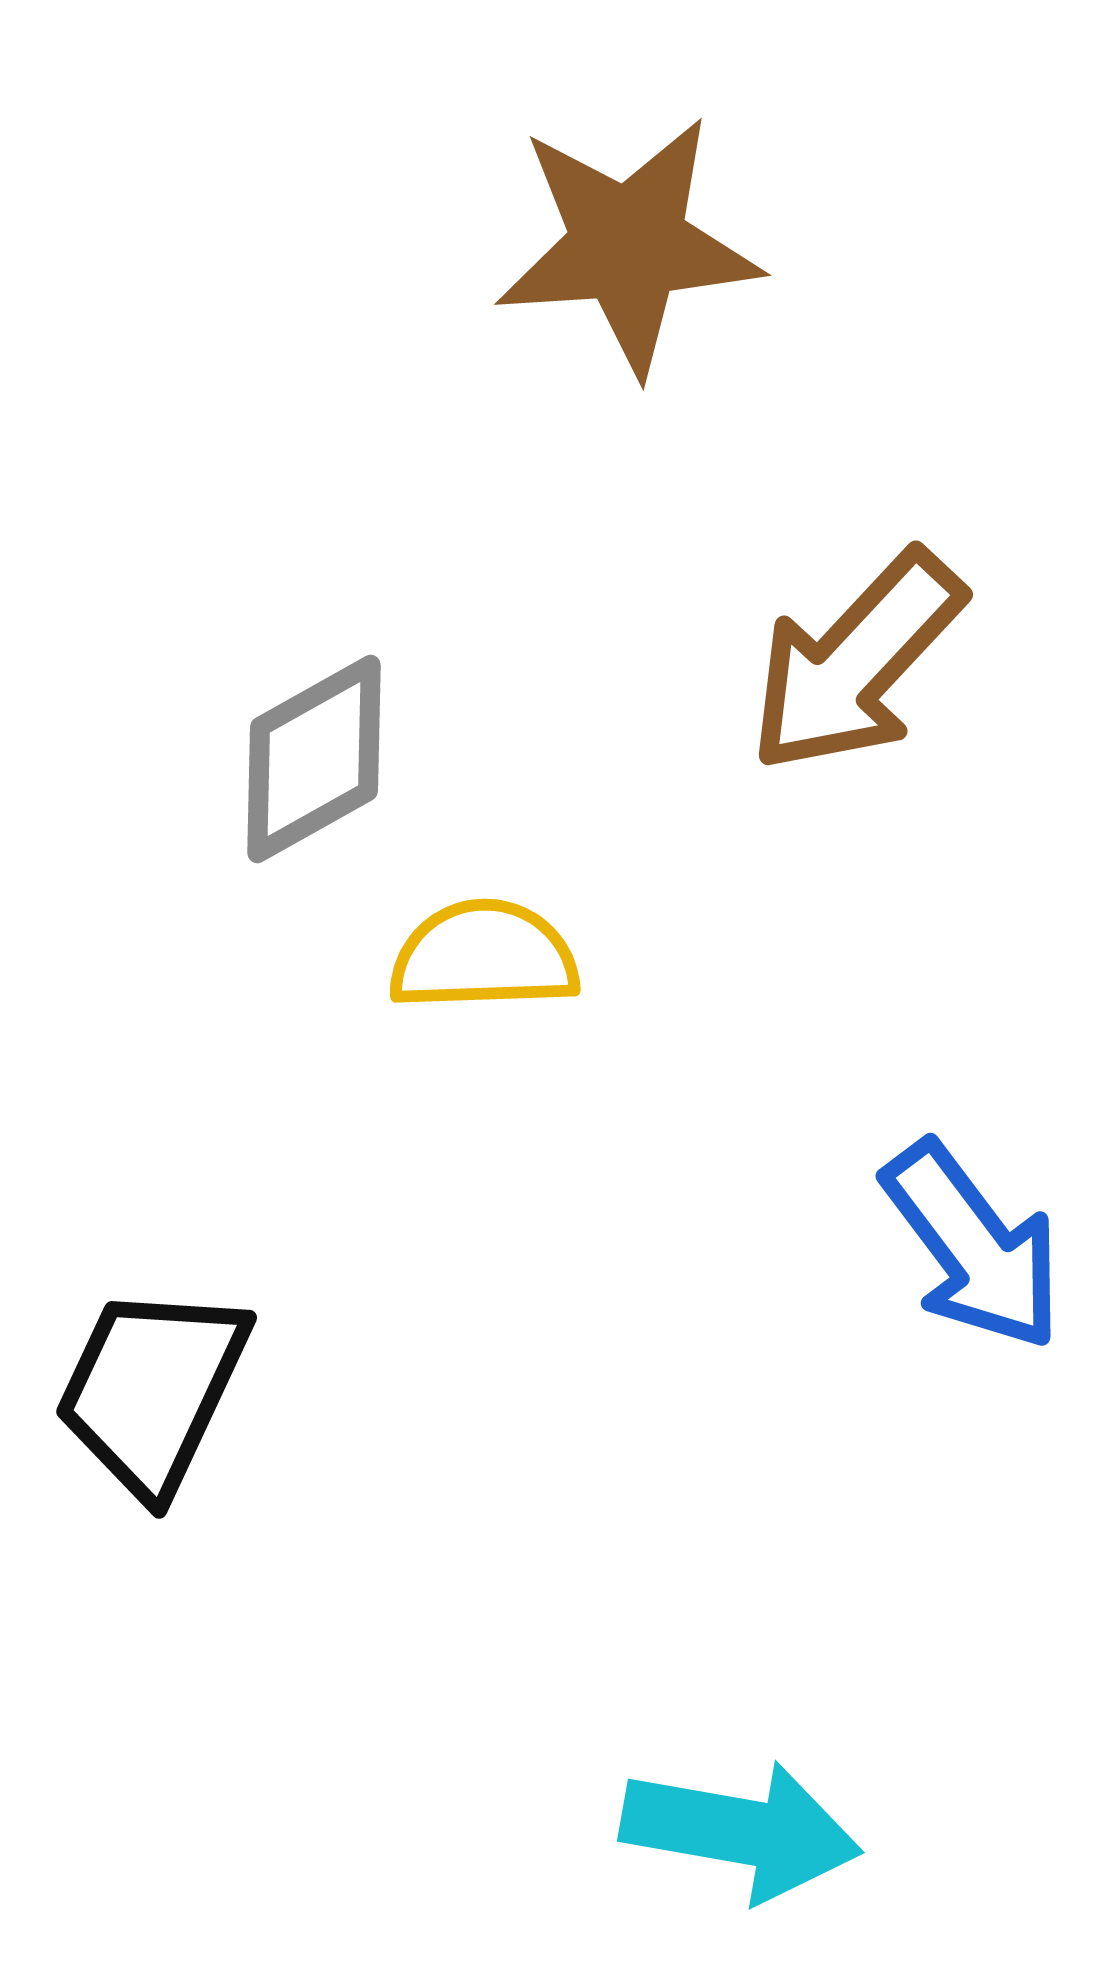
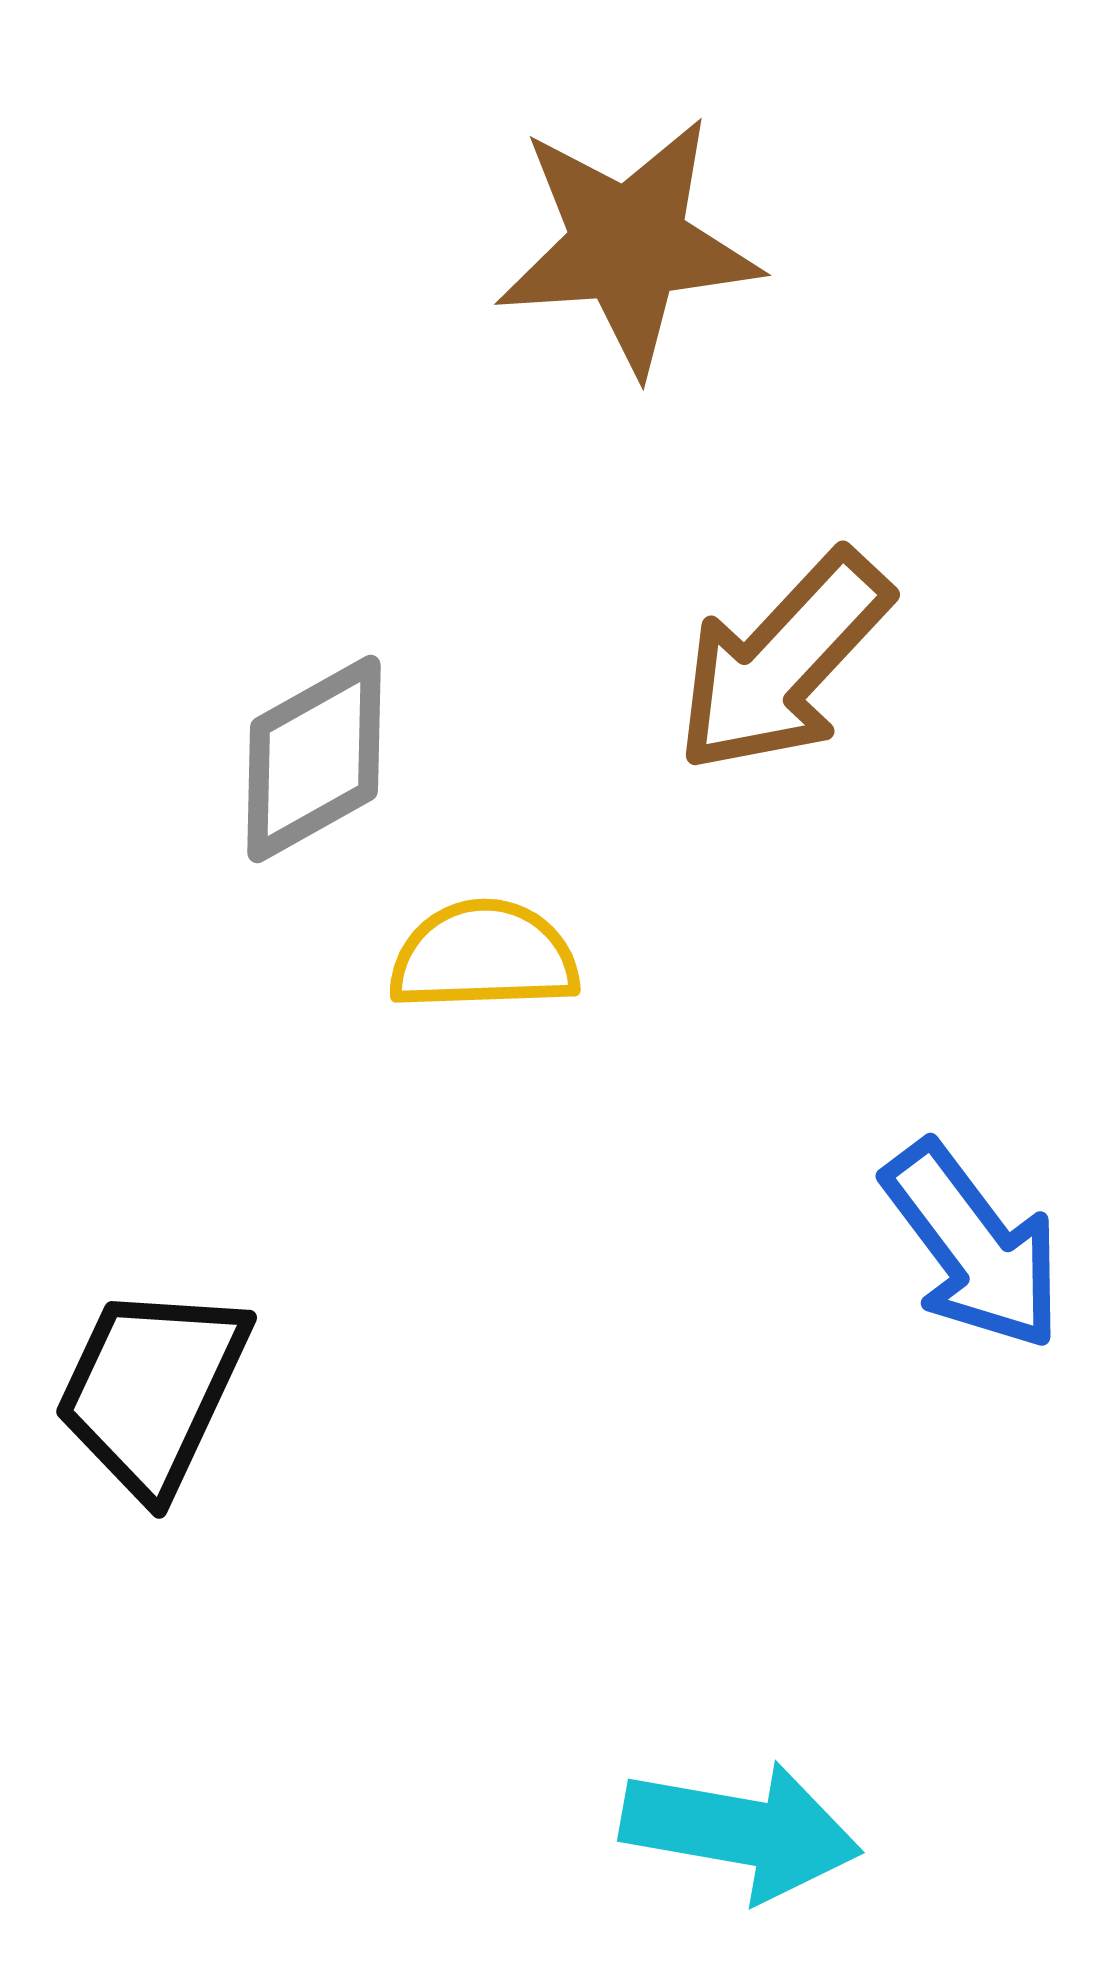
brown arrow: moved 73 px left
